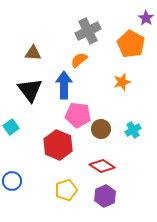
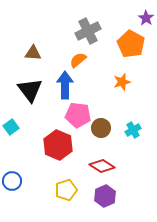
orange semicircle: moved 1 px left
blue arrow: moved 1 px right
brown circle: moved 1 px up
